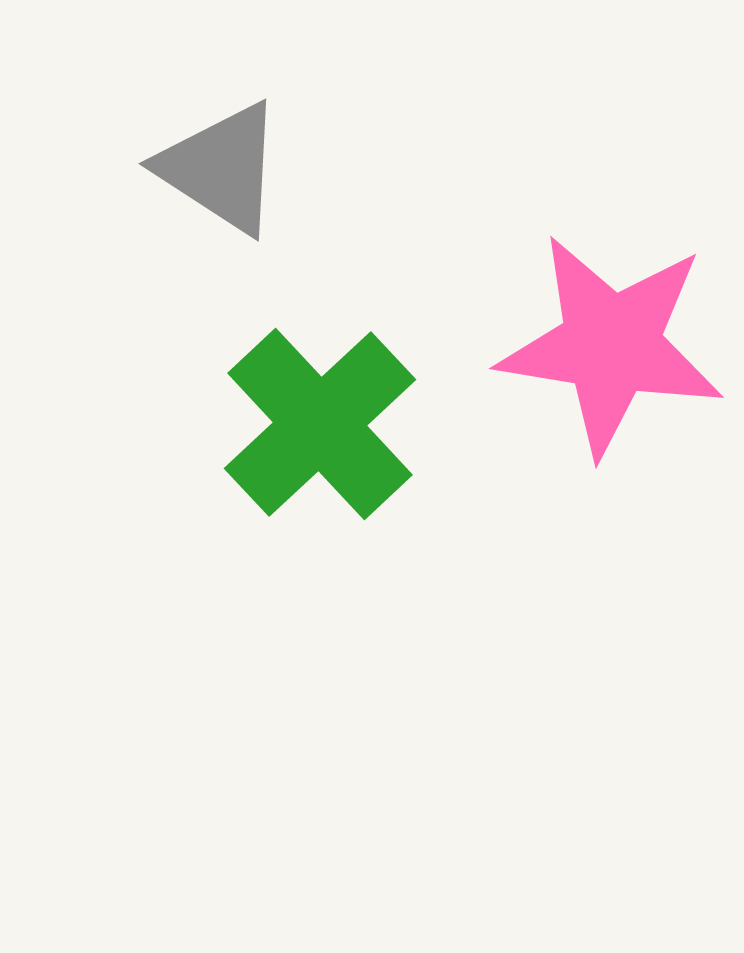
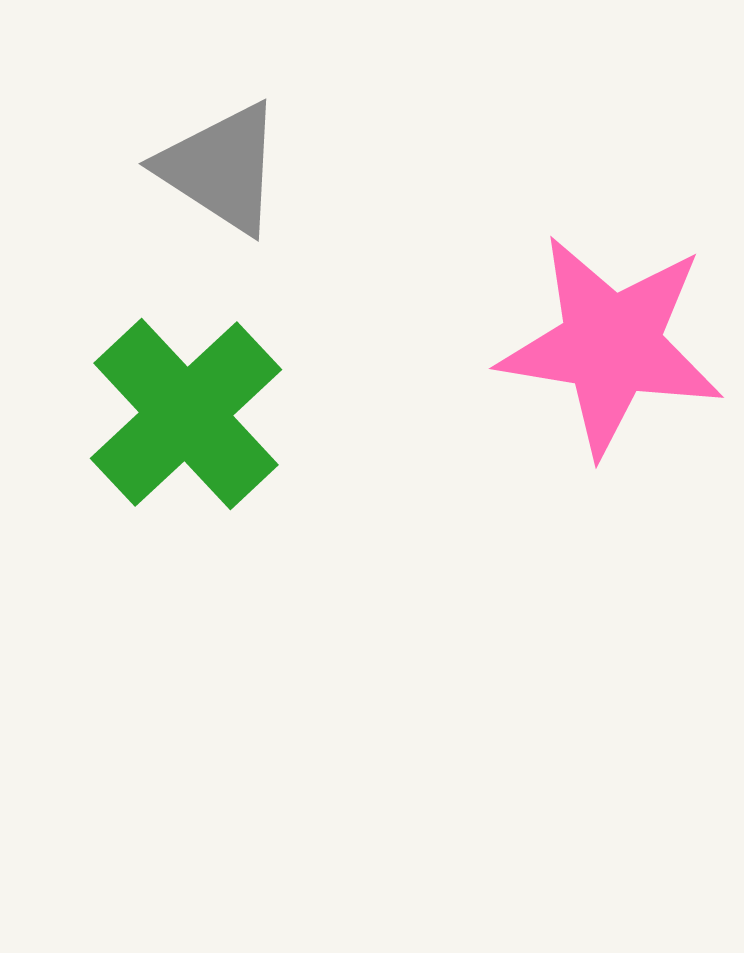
green cross: moved 134 px left, 10 px up
